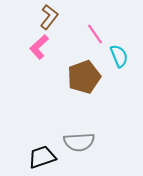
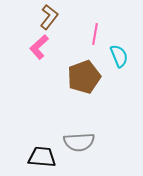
pink line: rotated 45 degrees clockwise
black trapezoid: rotated 24 degrees clockwise
